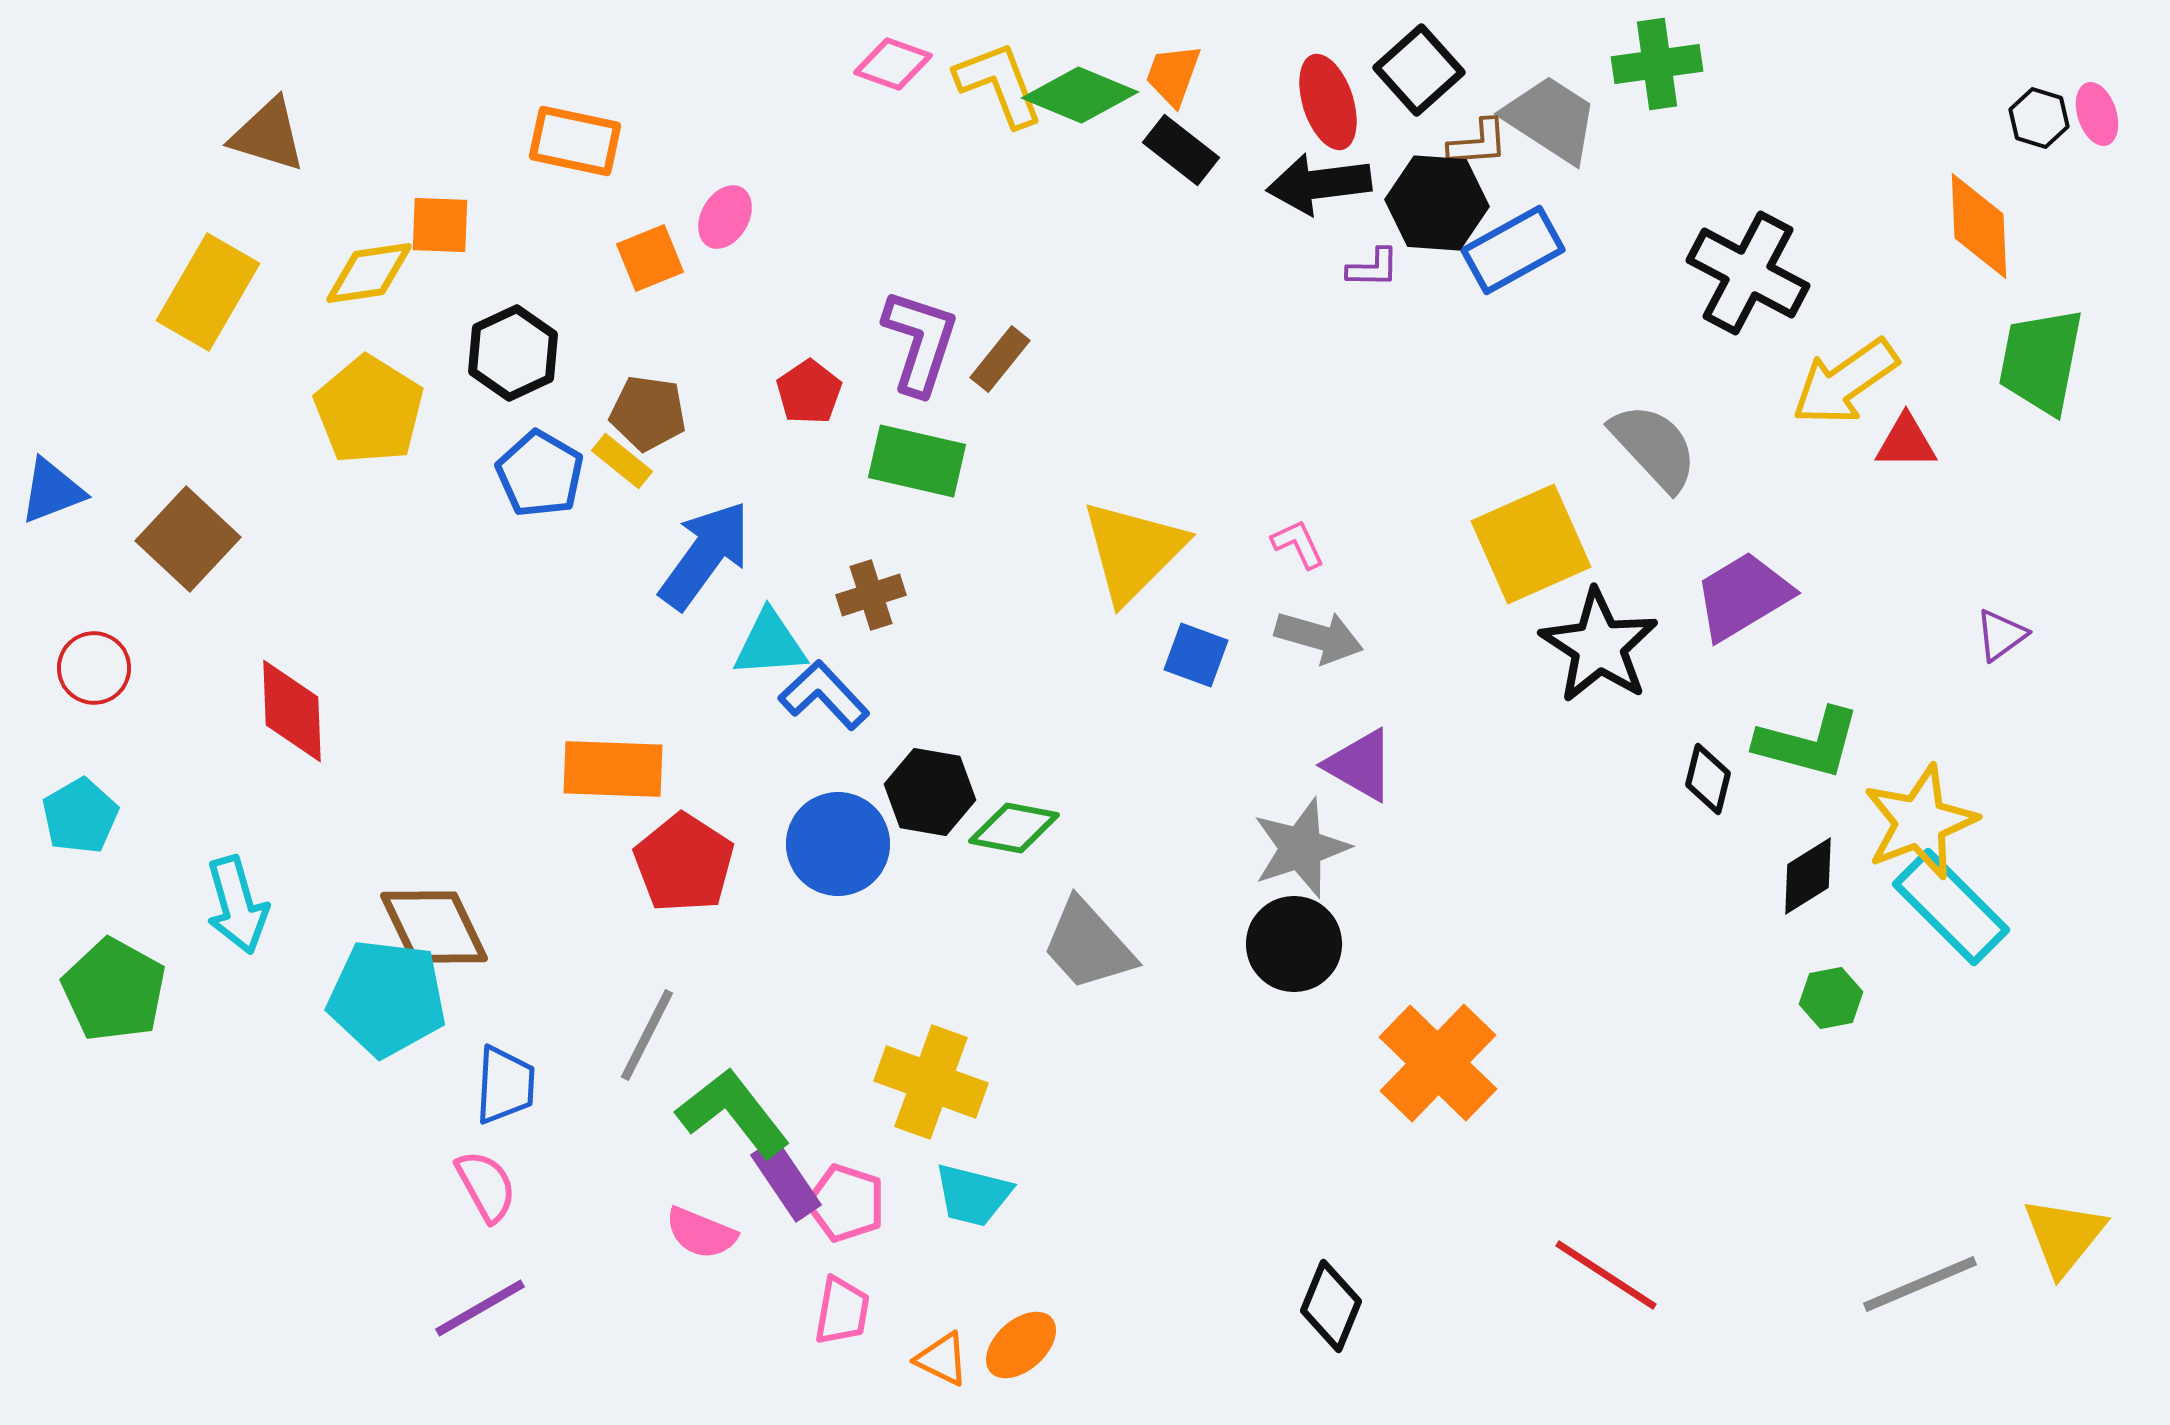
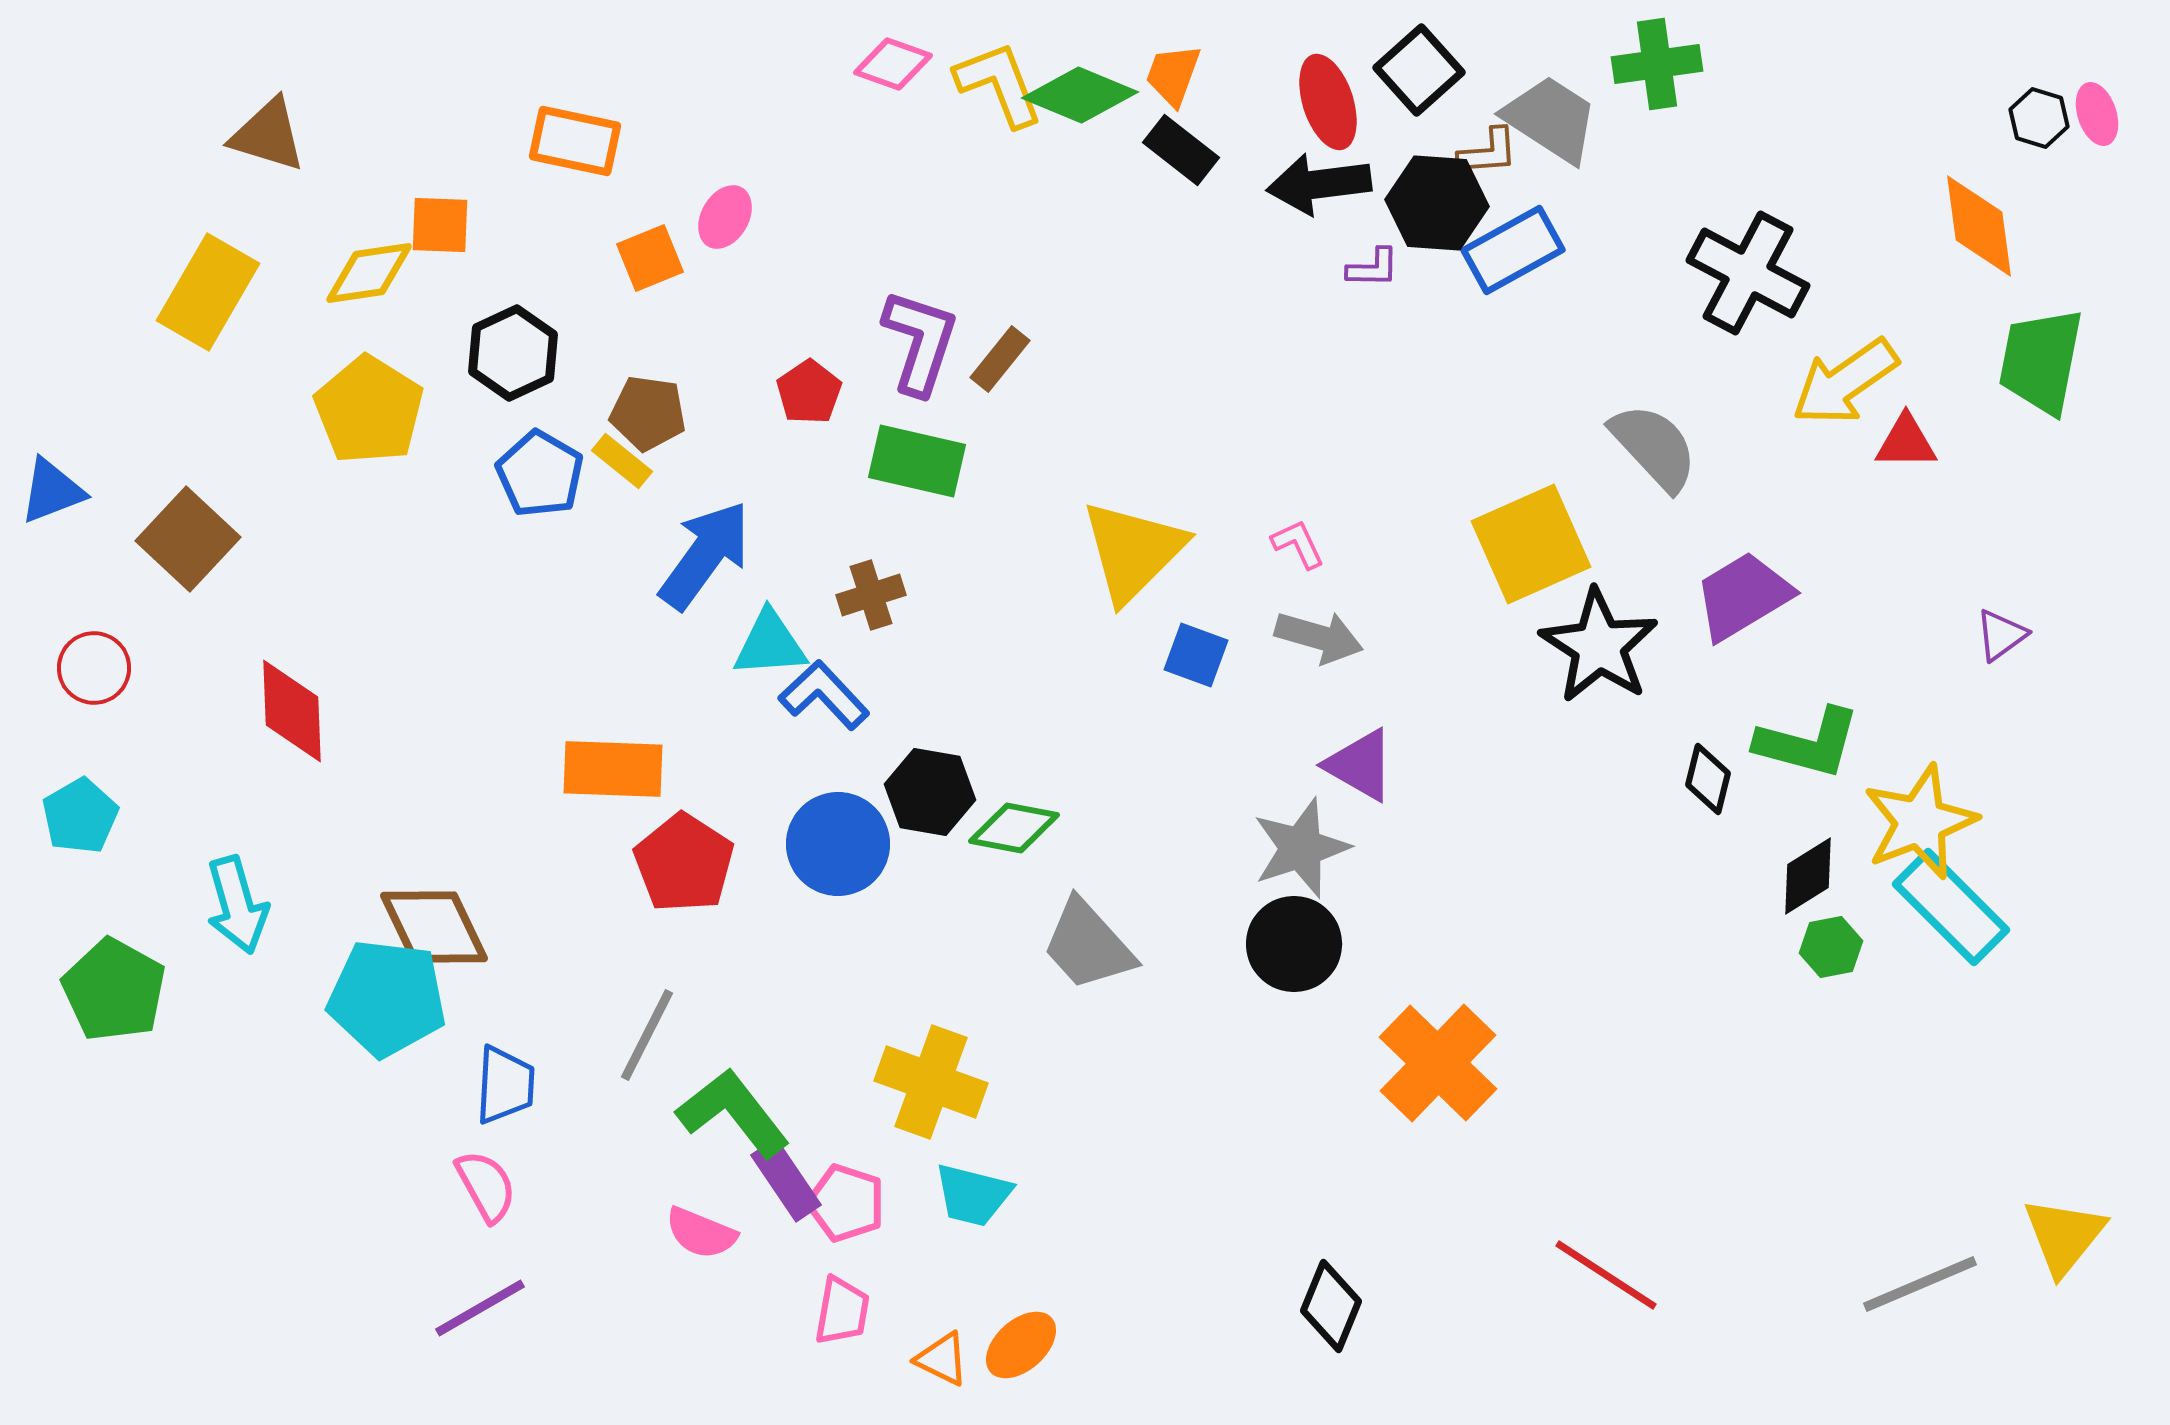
brown L-shape at (1478, 143): moved 10 px right, 9 px down
orange diamond at (1979, 226): rotated 5 degrees counterclockwise
green hexagon at (1831, 998): moved 51 px up
